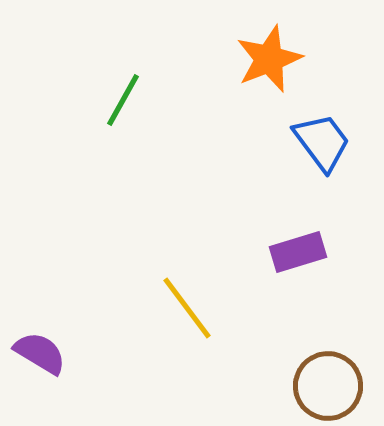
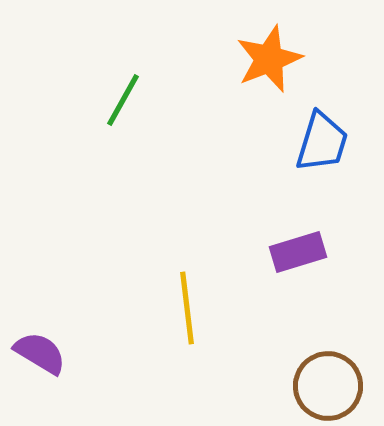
blue trapezoid: rotated 54 degrees clockwise
yellow line: rotated 30 degrees clockwise
